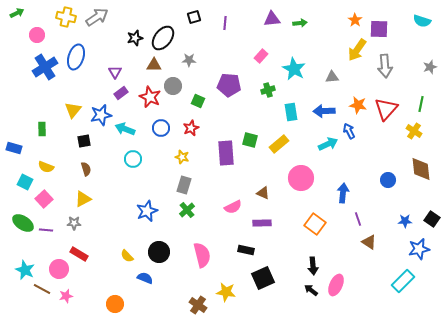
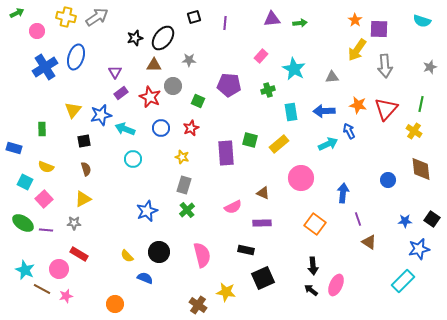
pink circle at (37, 35): moved 4 px up
